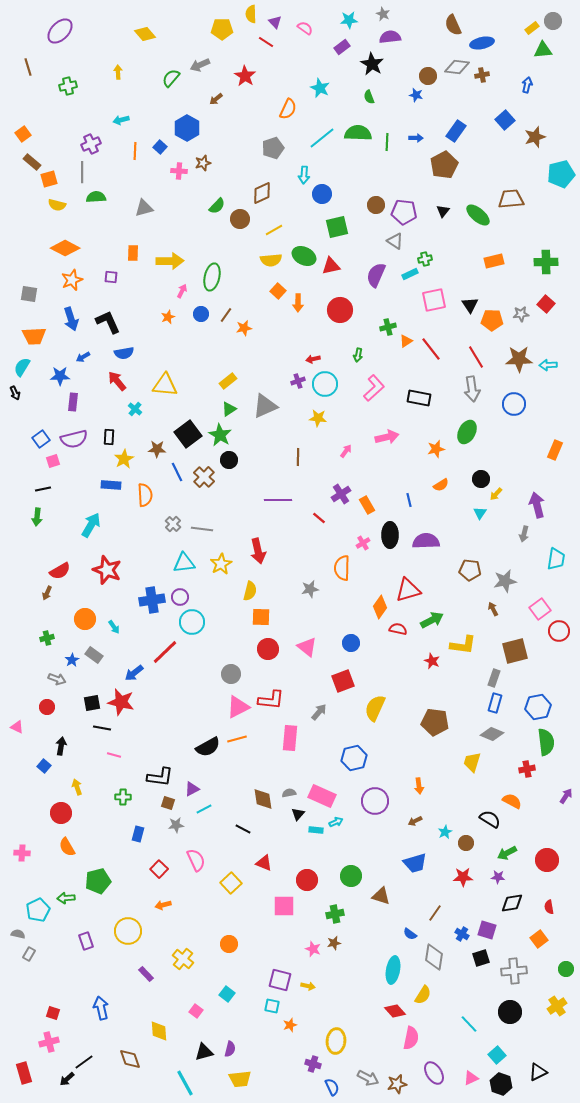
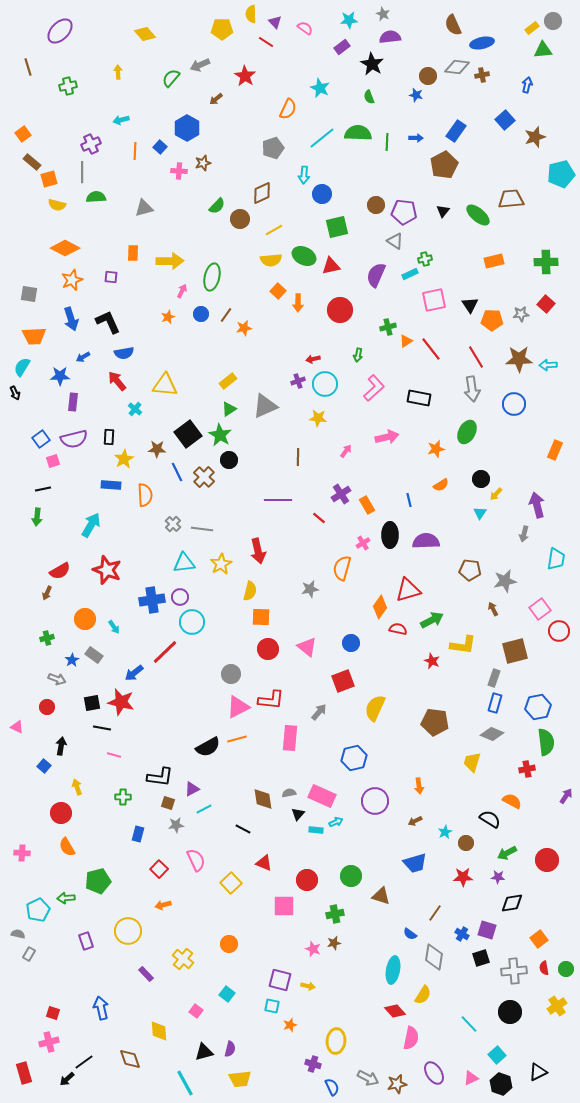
orange semicircle at (342, 568): rotated 15 degrees clockwise
red semicircle at (549, 907): moved 5 px left, 61 px down
